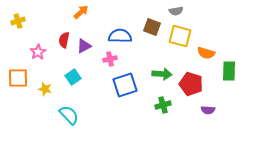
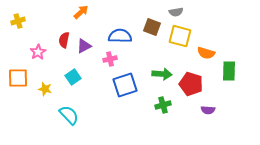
gray semicircle: moved 1 px down
